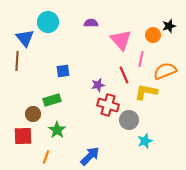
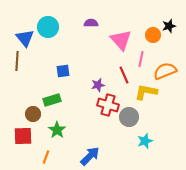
cyan circle: moved 5 px down
gray circle: moved 3 px up
